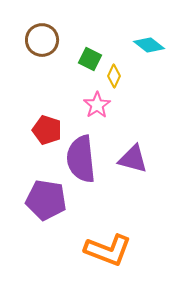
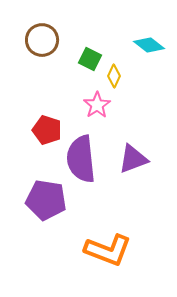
purple triangle: rotated 36 degrees counterclockwise
